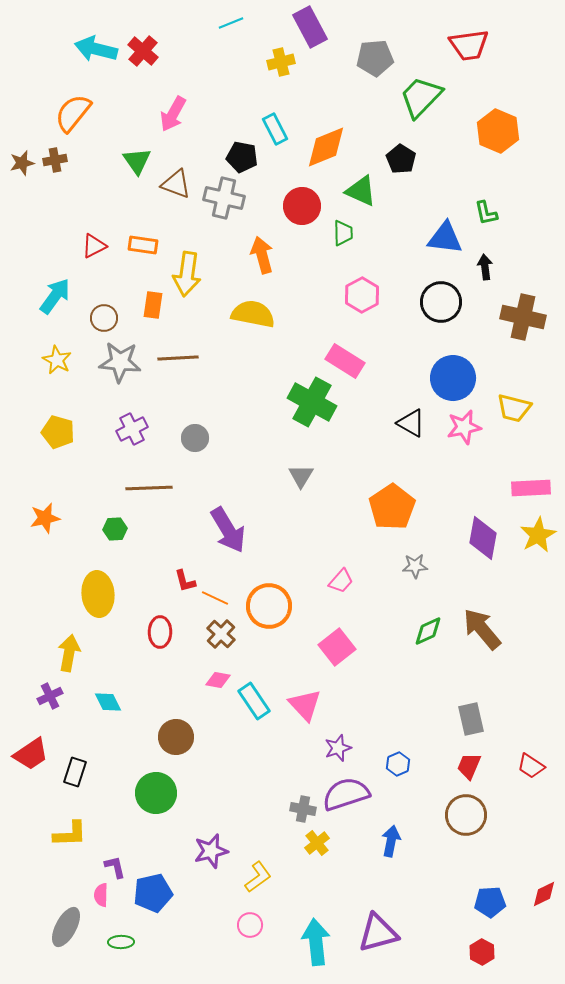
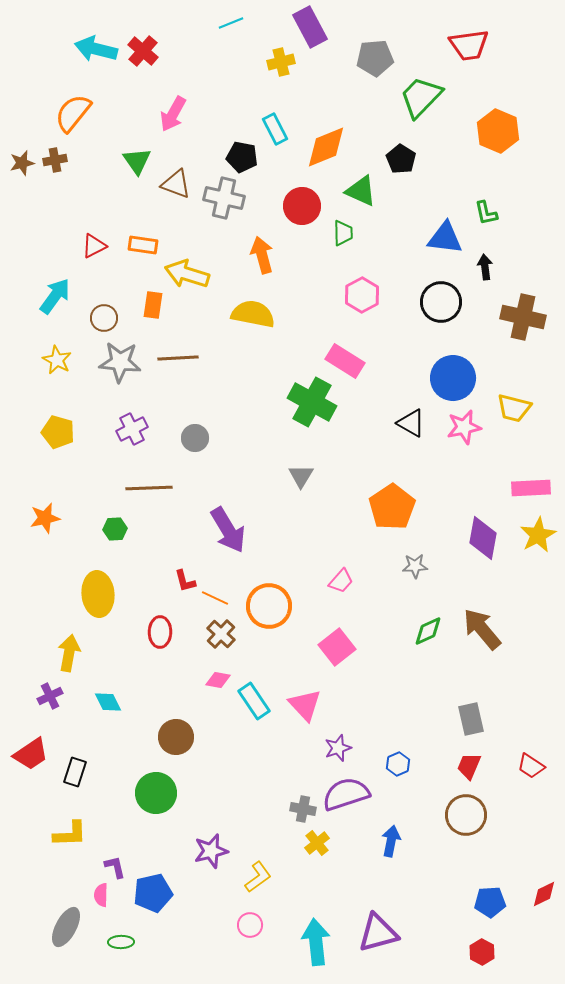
yellow arrow at (187, 274): rotated 99 degrees clockwise
